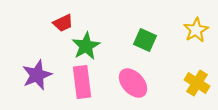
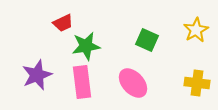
green square: moved 2 px right
green star: rotated 20 degrees clockwise
yellow cross: rotated 25 degrees counterclockwise
